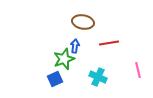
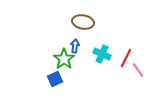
red line: moved 17 px right, 15 px down; rotated 54 degrees counterclockwise
green star: rotated 15 degrees counterclockwise
pink line: rotated 21 degrees counterclockwise
cyan cross: moved 4 px right, 23 px up
